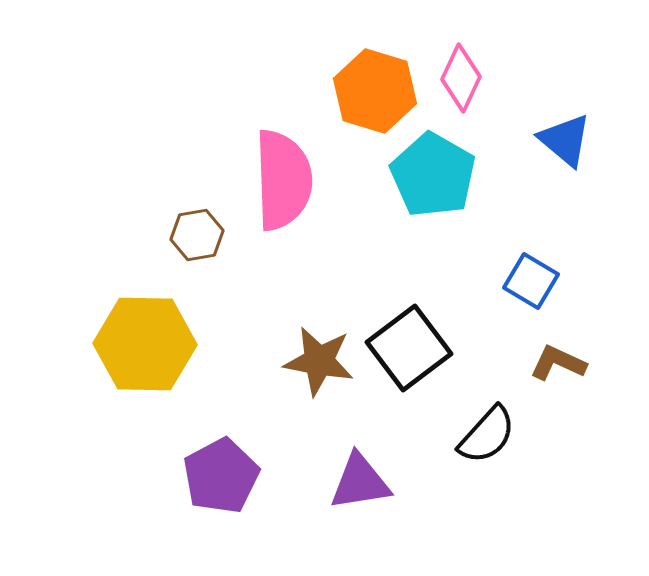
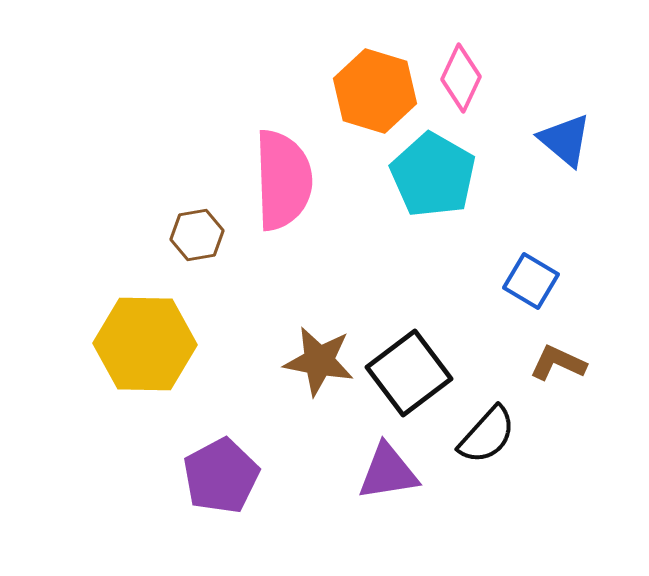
black square: moved 25 px down
purple triangle: moved 28 px right, 10 px up
